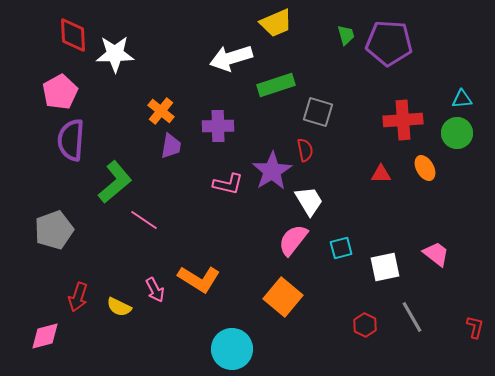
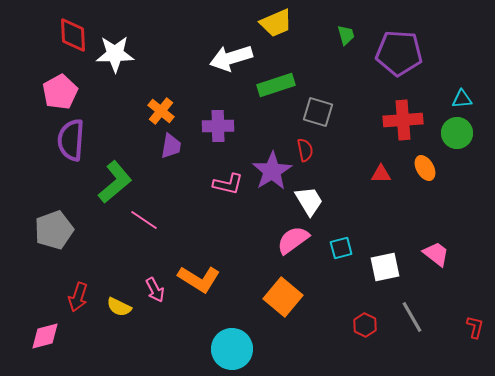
purple pentagon: moved 10 px right, 10 px down
pink semicircle: rotated 16 degrees clockwise
